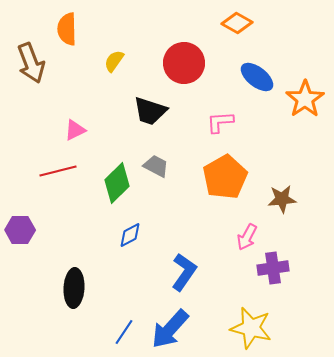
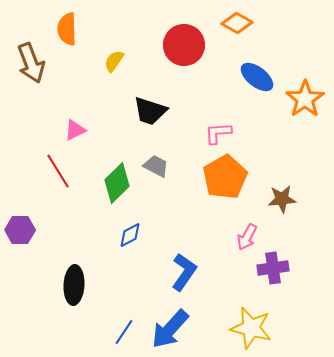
red circle: moved 18 px up
pink L-shape: moved 2 px left, 11 px down
red line: rotated 72 degrees clockwise
black ellipse: moved 3 px up
